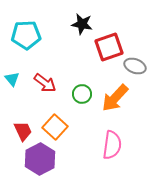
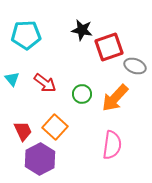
black star: moved 6 px down
